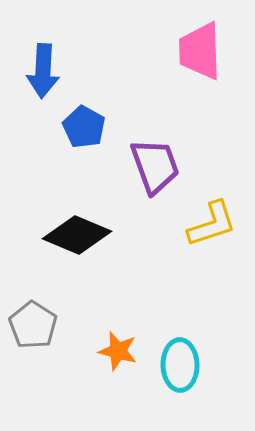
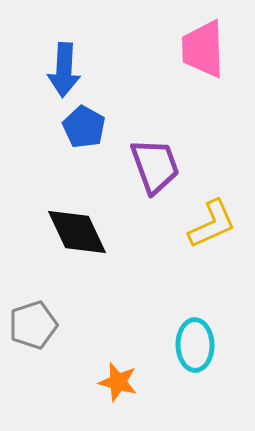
pink trapezoid: moved 3 px right, 2 px up
blue arrow: moved 21 px right, 1 px up
yellow L-shape: rotated 6 degrees counterclockwise
black diamond: moved 3 px up; rotated 42 degrees clockwise
gray pentagon: rotated 21 degrees clockwise
orange star: moved 31 px down
cyan ellipse: moved 15 px right, 20 px up
